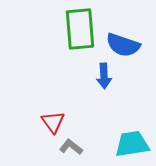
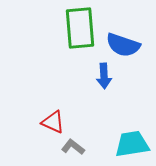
green rectangle: moved 1 px up
red triangle: rotated 30 degrees counterclockwise
gray L-shape: moved 2 px right
